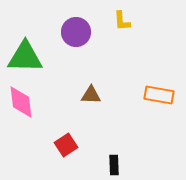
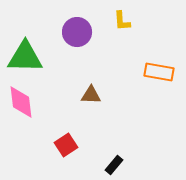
purple circle: moved 1 px right
orange rectangle: moved 23 px up
black rectangle: rotated 42 degrees clockwise
